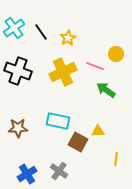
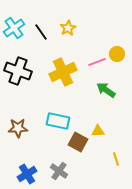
yellow star: moved 10 px up
yellow circle: moved 1 px right
pink line: moved 2 px right, 4 px up; rotated 42 degrees counterclockwise
yellow line: rotated 24 degrees counterclockwise
